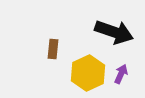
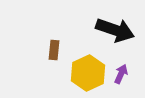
black arrow: moved 1 px right, 2 px up
brown rectangle: moved 1 px right, 1 px down
